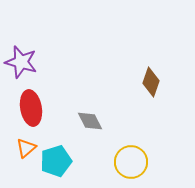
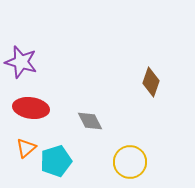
red ellipse: rotated 72 degrees counterclockwise
yellow circle: moved 1 px left
